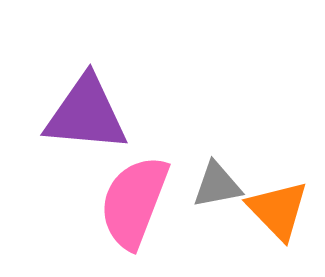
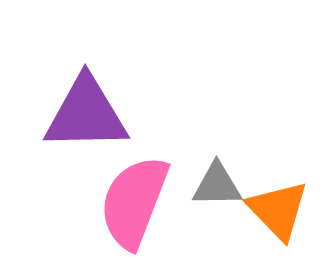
purple triangle: rotated 6 degrees counterclockwise
gray triangle: rotated 10 degrees clockwise
